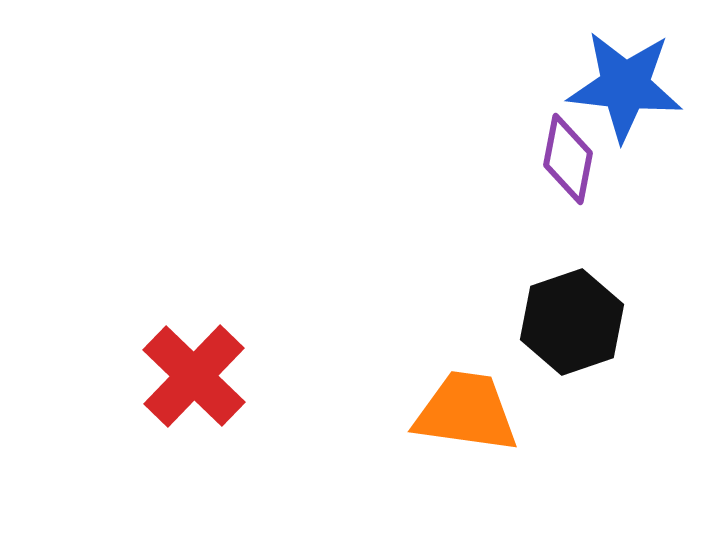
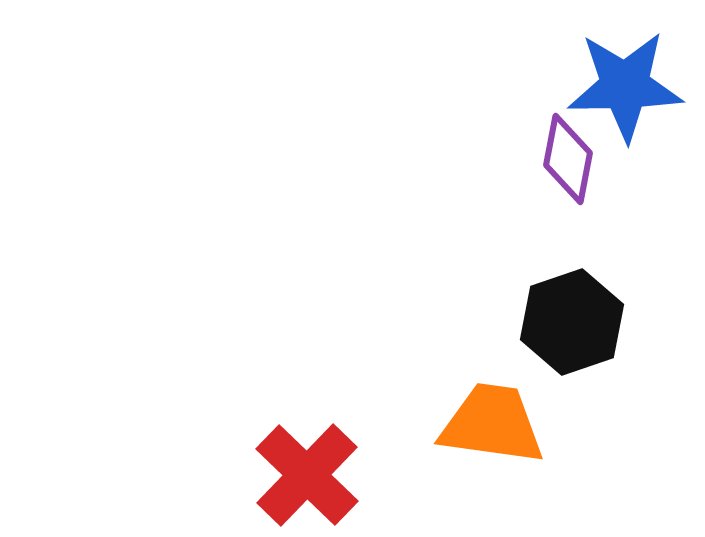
blue star: rotated 7 degrees counterclockwise
red cross: moved 113 px right, 99 px down
orange trapezoid: moved 26 px right, 12 px down
